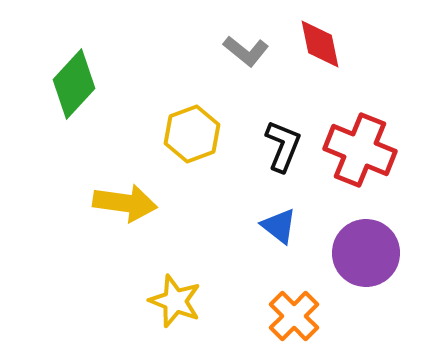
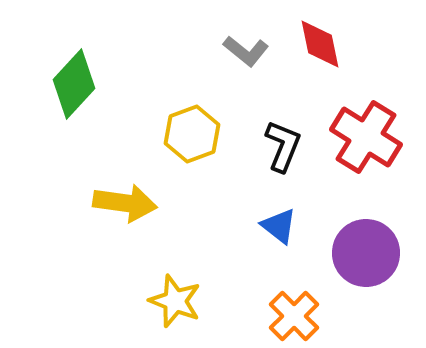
red cross: moved 6 px right, 13 px up; rotated 10 degrees clockwise
